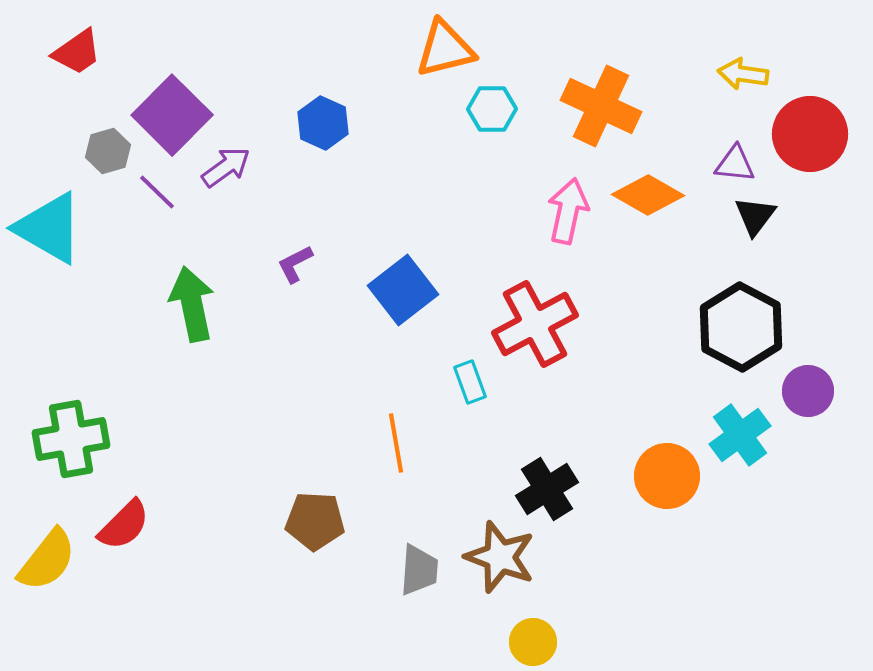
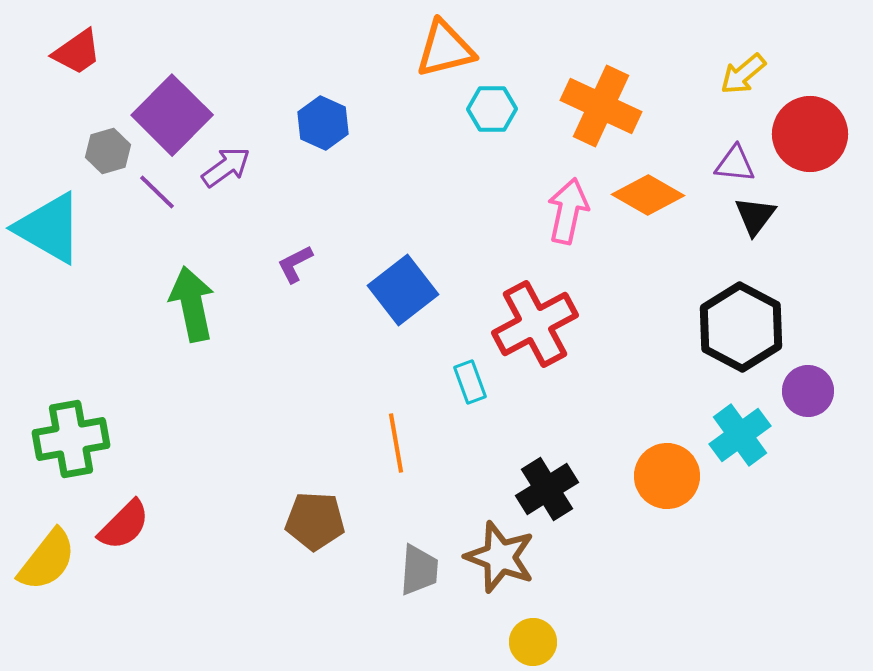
yellow arrow: rotated 48 degrees counterclockwise
